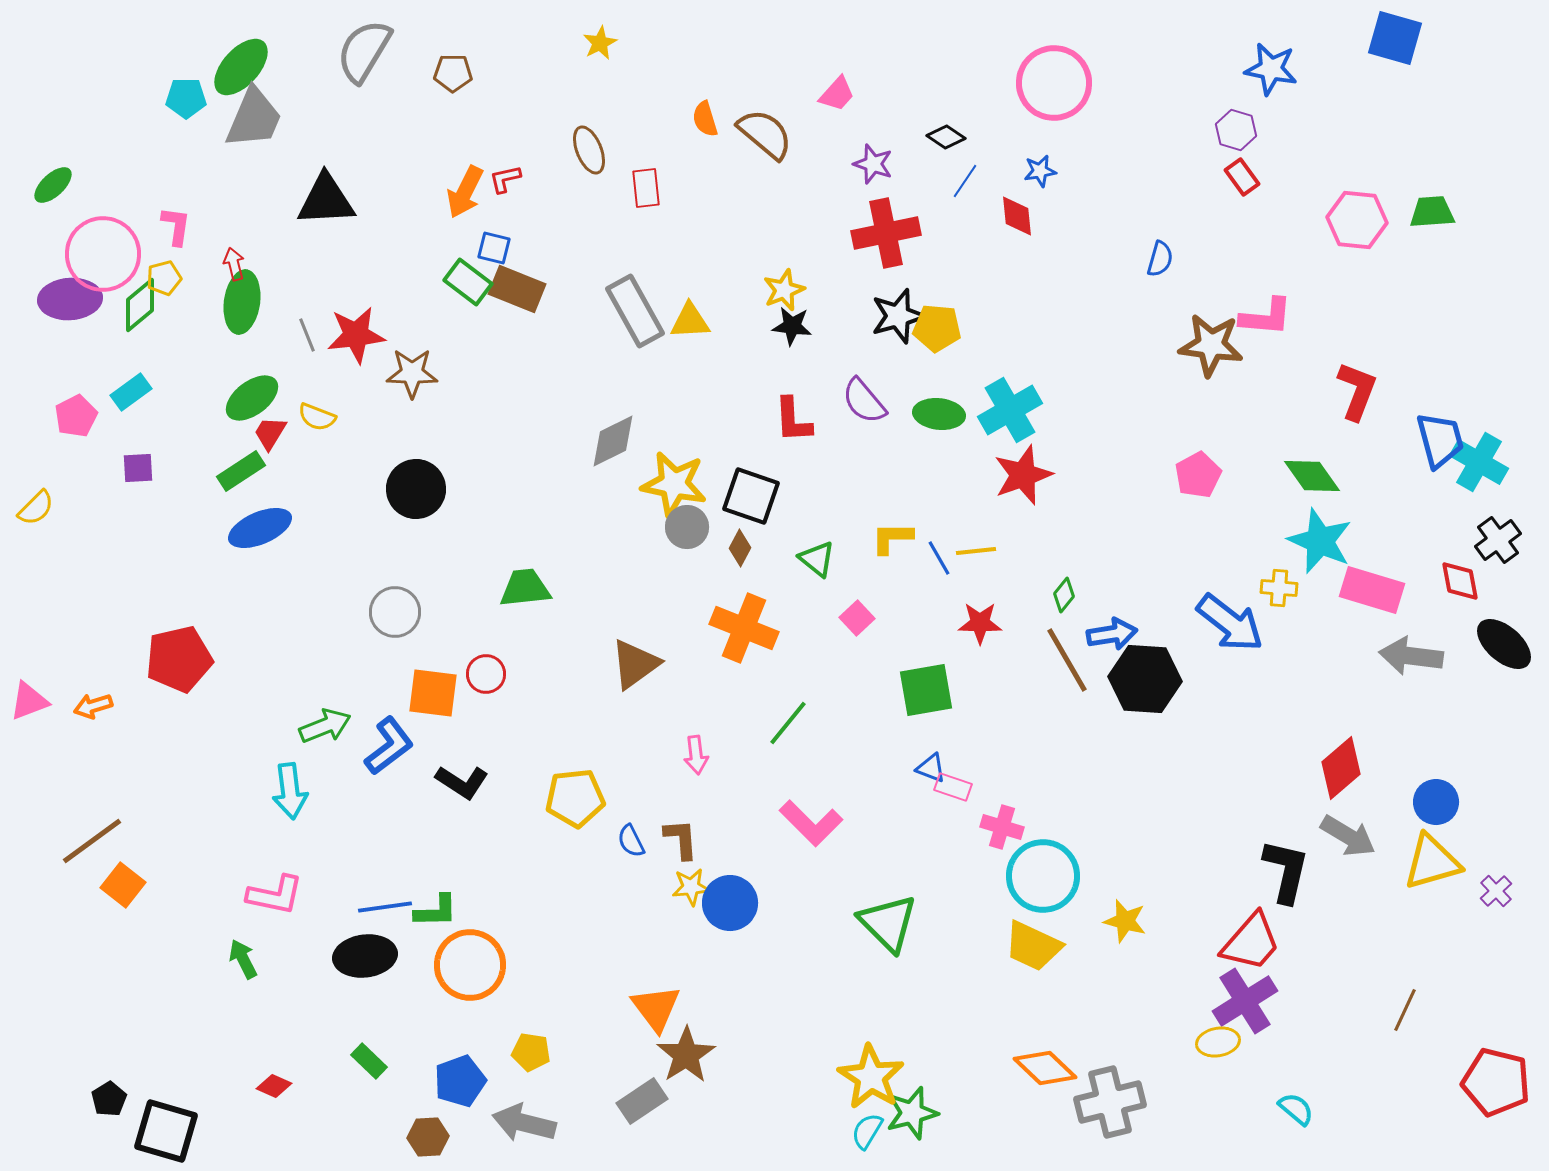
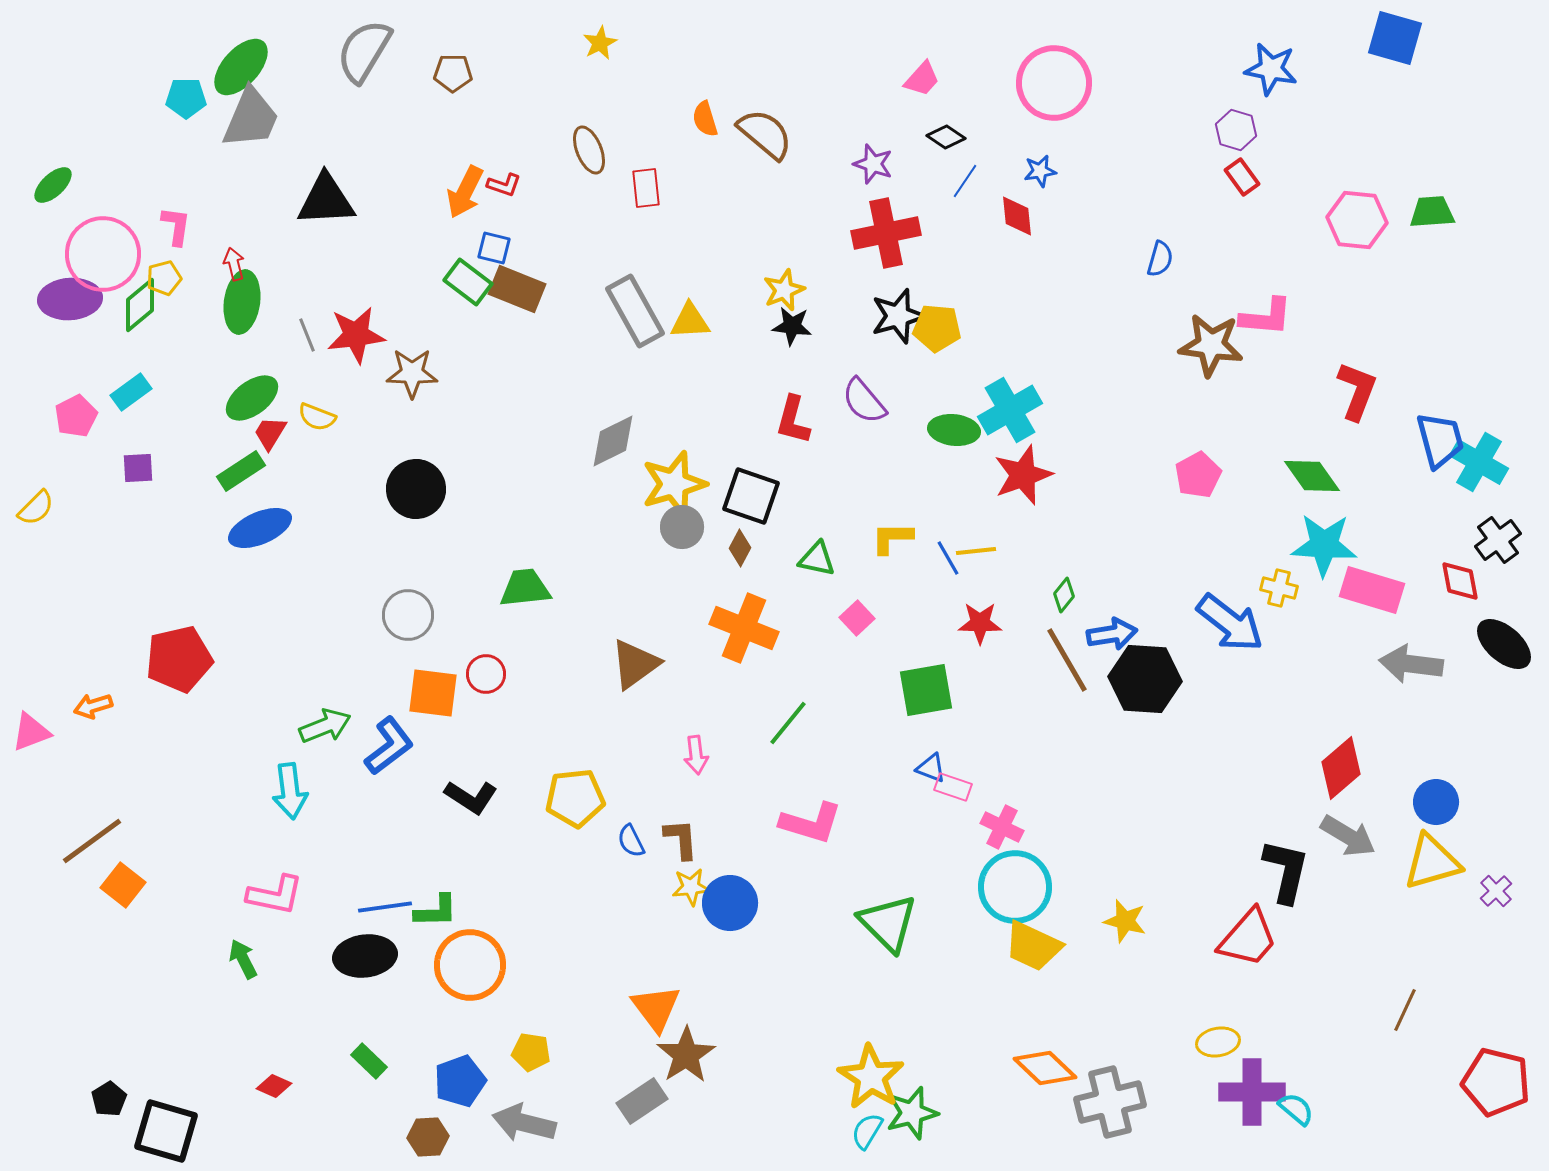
pink trapezoid at (837, 94): moved 85 px right, 15 px up
gray trapezoid at (254, 118): moved 3 px left
red L-shape at (505, 179): moved 1 px left, 6 px down; rotated 148 degrees counterclockwise
green ellipse at (939, 414): moved 15 px right, 16 px down
red L-shape at (793, 420): rotated 18 degrees clockwise
yellow star at (674, 484): rotated 28 degrees counterclockwise
gray circle at (687, 527): moved 5 px left
cyan star at (1320, 541): moved 4 px right, 4 px down; rotated 20 degrees counterclockwise
blue line at (939, 558): moved 9 px right
green triangle at (817, 559): rotated 27 degrees counterclockwise
yellow cross at (1279, 588): rotated 9 degrees clockwise
gray circle at (395, 612): moved 13 px right, 3 px down
gray arrow at (1411, 656): moved 8 px down
pink triangle at (29, 701): moved 2 px right, 31 px down
black L-shape at (462, 782): moved 9 px right, 15 px down
pink L-shape at (811, 823): rotated 28 degrees counterclockwise
pink cross at (1002, 827): rotated 9 degrees clockwise
cyan circle at (1043, 876): moved 28 px left, 11 px down
red trapezoid at (1251, 942): moved 3 px left, 4 px up
purple cross at (1245, 1001): moved 7 px right, 91 px down; rotated 32 degrees clockwise
